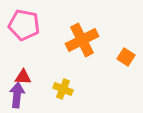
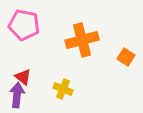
orange cross: rotated 12 degrees clockwise
red triangle: rotated 36 degrees clockwise
